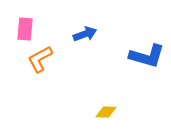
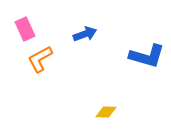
pink rectangle: rotated 30 degrees counterclockwise
